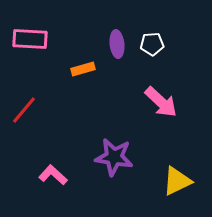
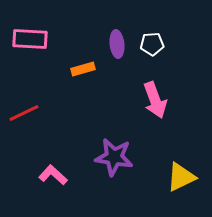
pink arrow: moved 6 px left, 2 px up; rotated 27 degrees clockwise
red line: moved 3 px down; rotated 24 degrees clockwise
yellow triangle: moved 4 px right, 4 px up
